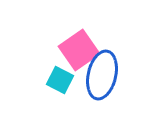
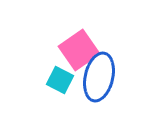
blue ellipse: moved 3 px left, 2 px down
